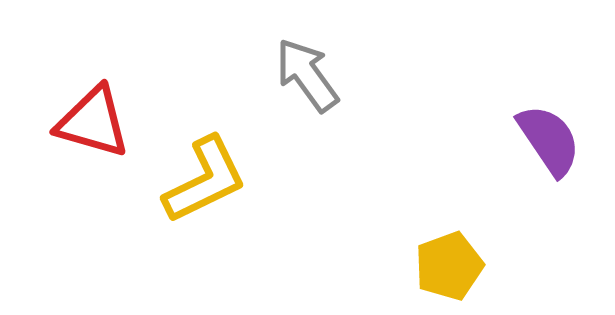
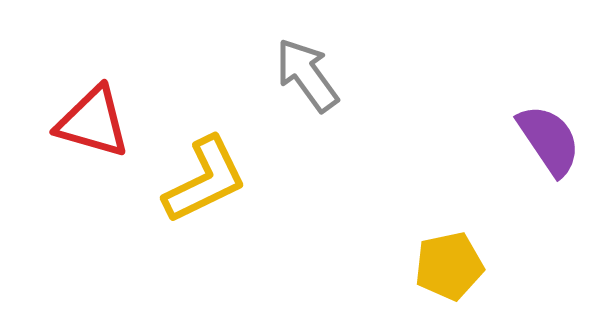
yellow pentagon: rotated 8 degrees clockwise
